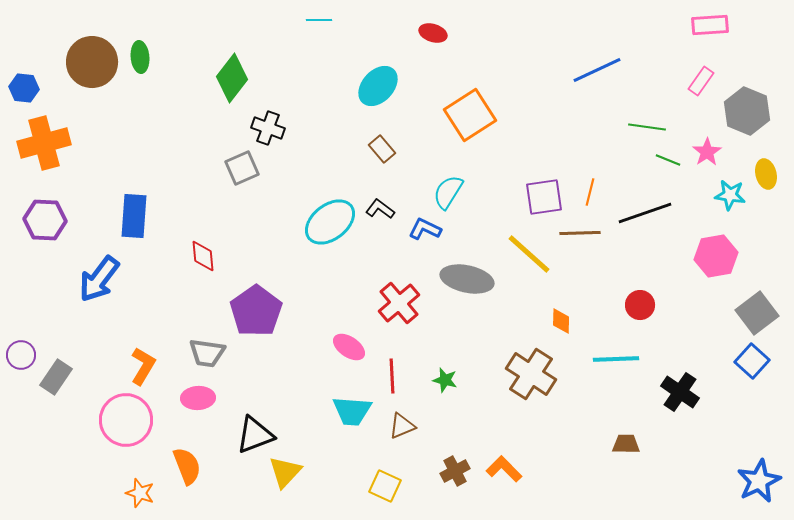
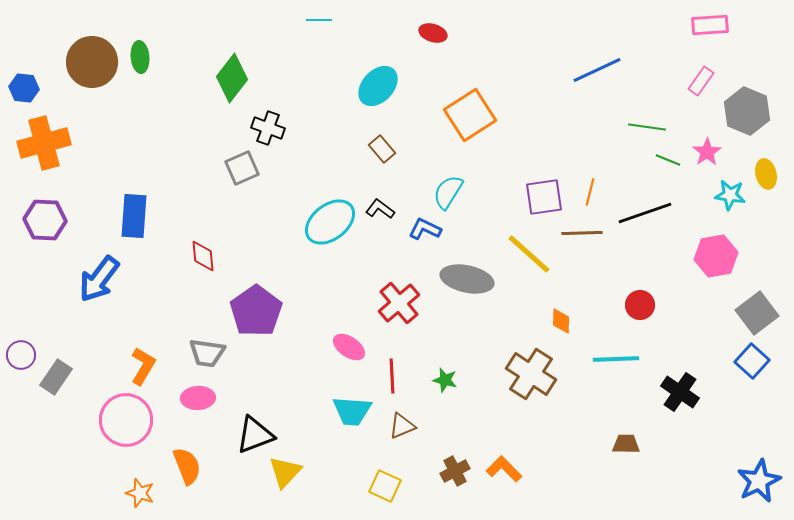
brown line at (580, 233): moved 2 px right
